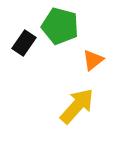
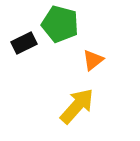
green pentagon: moved 2 px up
black rectangle: rotated 30 degrees clockwise
